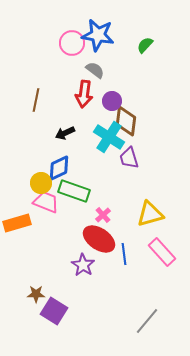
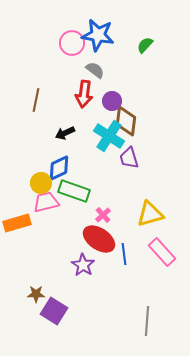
cyan cross: moved 1 px up
pink trapezoid: rotated 36 degrees counterclockwise
gray line: rotated 36 degrees counterclockwise
